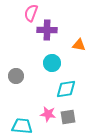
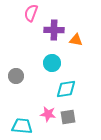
purple cross: moved 7 px right
orange triangle: moved 3 px left, 5 px up
